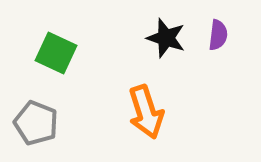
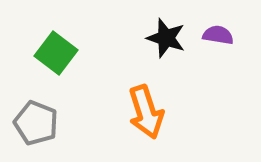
purple semicircle: rotated 88 degrees counterclockwise
green square: rotated 12 degrees clockwise
